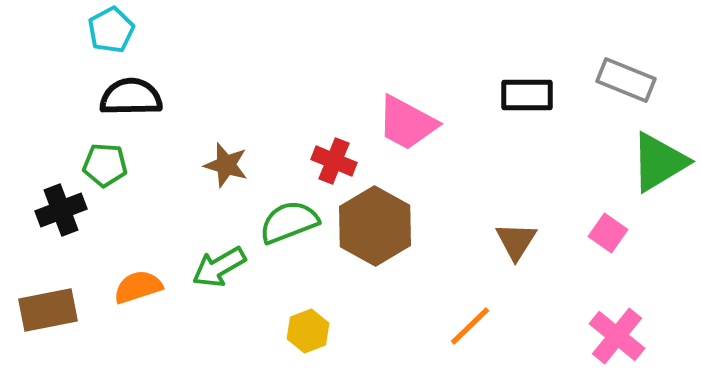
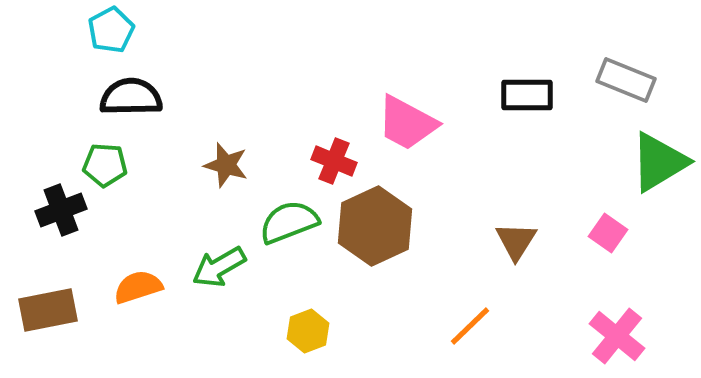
brown hexagon: rotated 6 degrees clockwise
